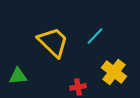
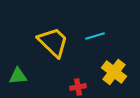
cyan line: rotated 30 degrees clockwise
